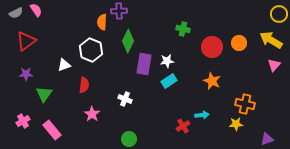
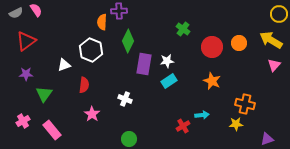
green cross: rotated 24 degrees clockwise
